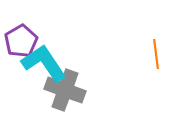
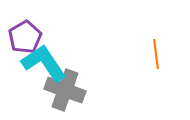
purple pentagon: moved 4 px right, 4 px up
